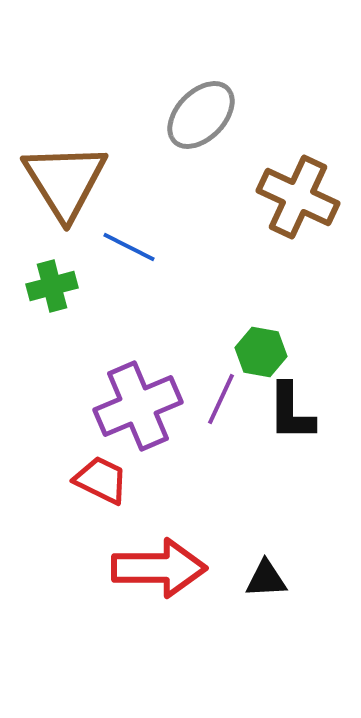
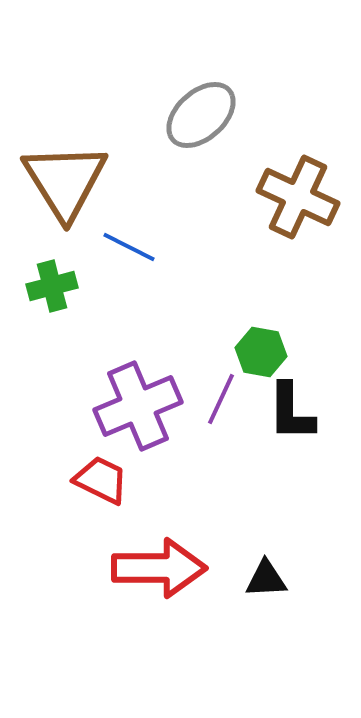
gray ellipse: rotated 4 degrees clockwise
